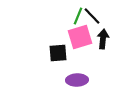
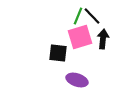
black square: rotated 12 degrees clockwise
purple ellipse: rotated 20 degrees clockwise
